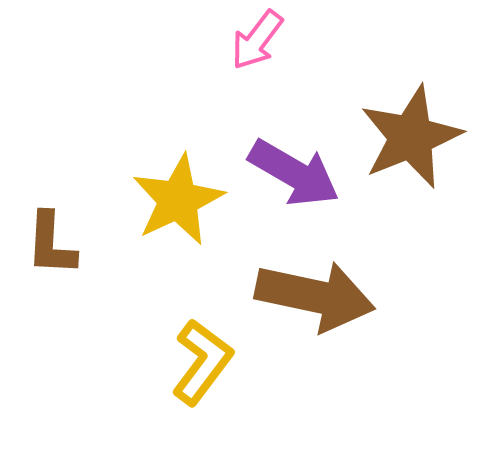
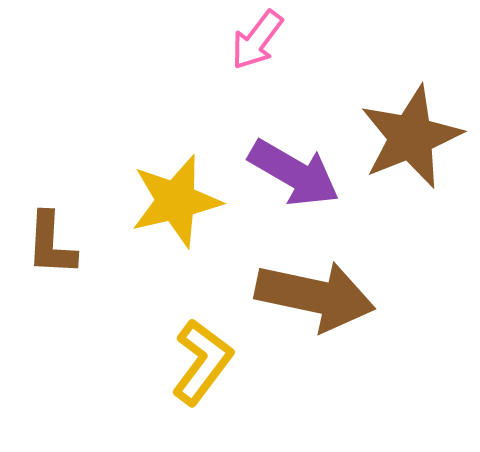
yellow star: moved 2 px left, 1 px down; rotated 12 degrees clockwise
